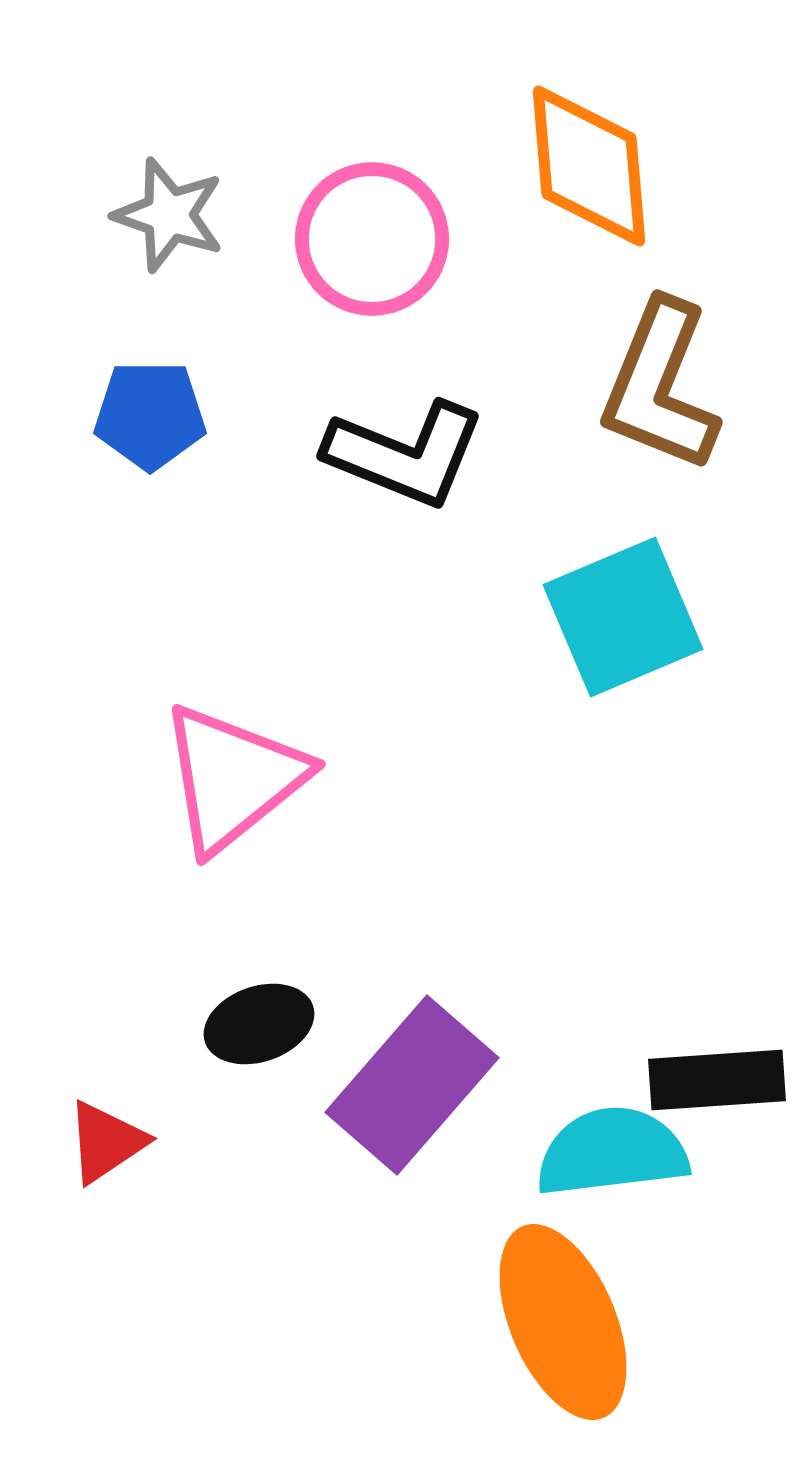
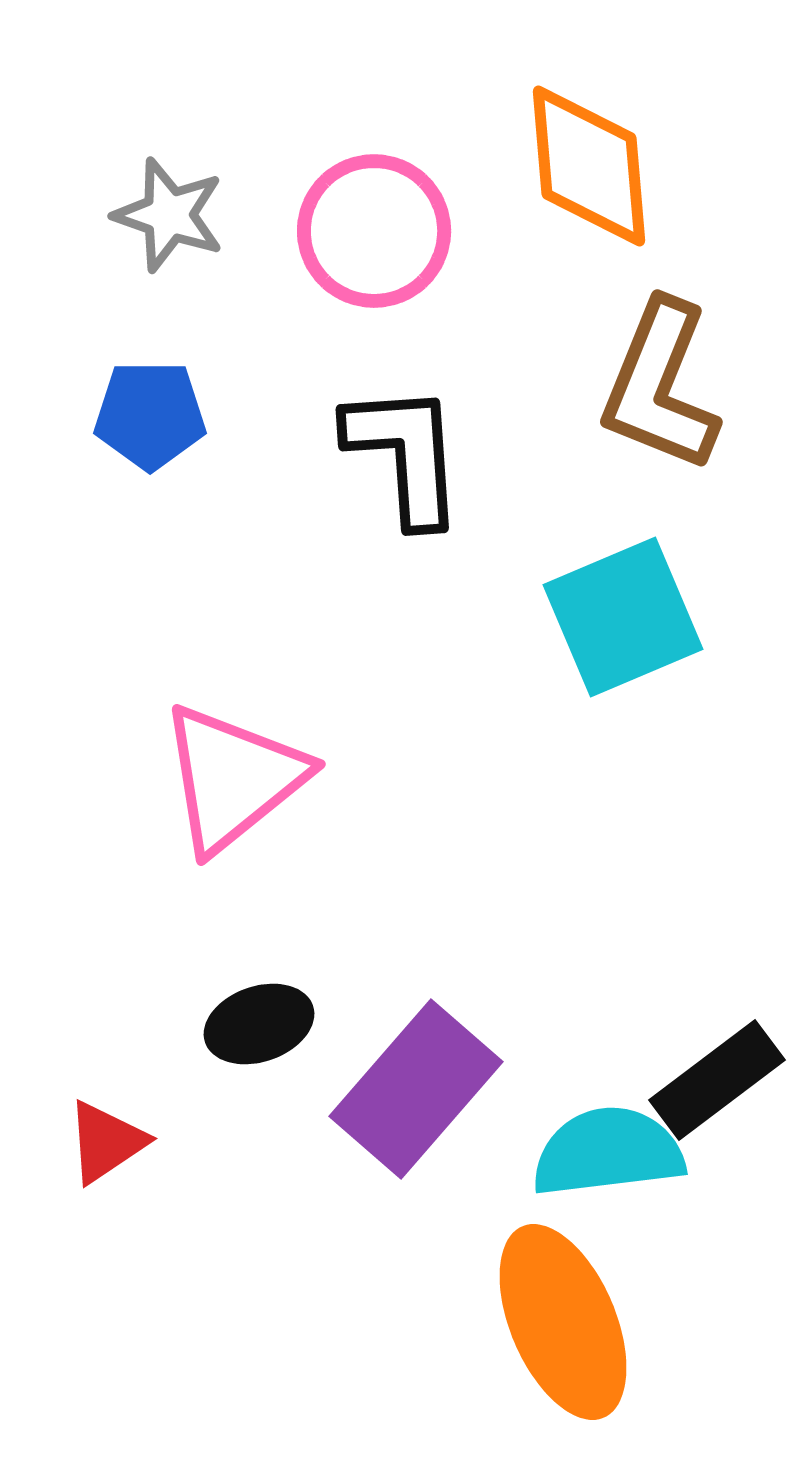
pink circle: moved 2 px right, 8 px up
black L-shape: rotated 116 degrees counterclockwise
black rectangle: rotated 33 degrees counterclockwise
purple rectangle: moved 4 px right, 4 px down
cyan semicircle: moved 4 px left
